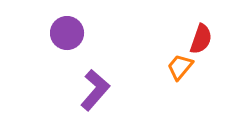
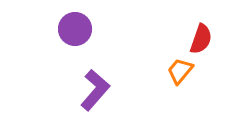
purple circle: moved 8 px right, 4 px up
orange trapezoid: moved 4 px down
